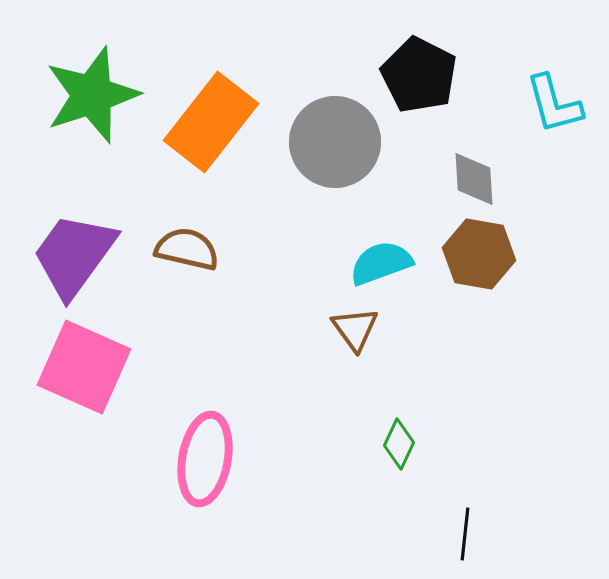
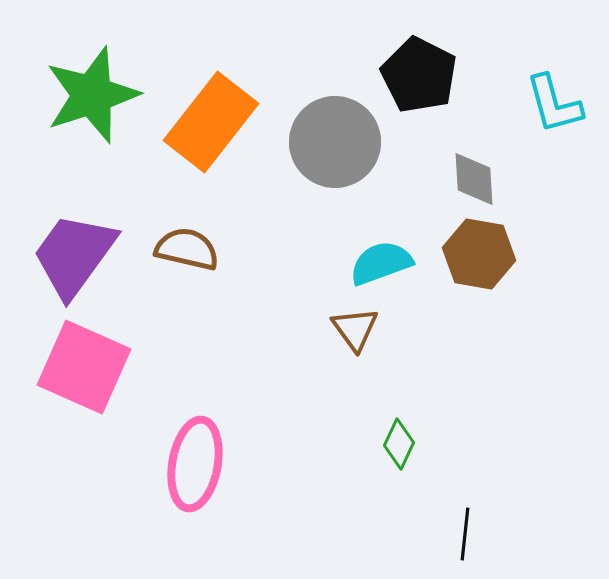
pink ellipse: moved 10 px left, 5 px down
